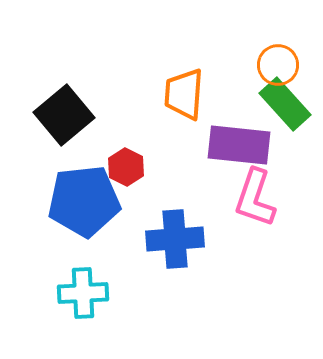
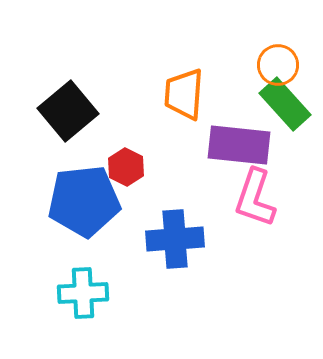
black square: moved 4 px right, 4 px up
